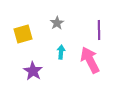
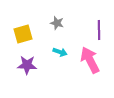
gray star: rotated 24 degrees counterclockwise
cyan arrow: moved 1 px left; rotated 104 degrees clockwise
purple star: moved 6 px left, 6 px up; rotated 30 degrees counterclockwise
